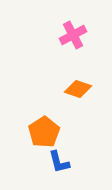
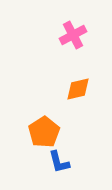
orange diamond: rotated 32 degrees counterclockwise
